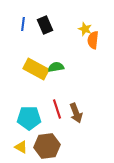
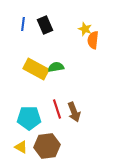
brown arrow: moved 2 px left, 1 px up
